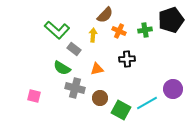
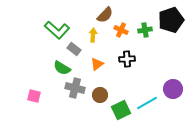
orange cross: moved 2 px right, 1 px up
orange triangle: moved 5 px up; rotated 24 degrees counterclockwise
brown circle: moved 3 px up
green square: rotated 36 degrees clockwise
